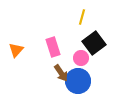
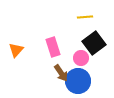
yellow line: moved 3 px right; rotated 70 degrees clockwise
